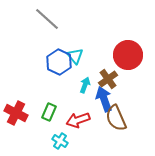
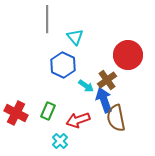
gray line: rotated 48 degrees clockwise
cyan triangle: moved 19 px up
blue hexagon: moved 4 px right, 3 px down
brown cross: moved 1 px left, 1 px down
cyan arrow: moved 1 px right, 1 px down; rotated 105 degrees clockwise
blue arrow: moved 1 px down
green rectangle: moved 1 px left, 1 px up
brown semicircle: rotated 12 degrees clockwise
cyan cross: rotated 14 degrees clockwise
